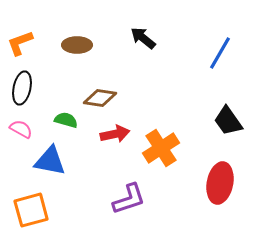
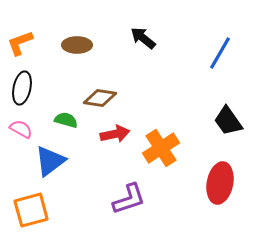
blue triangle: rotated 48 degrees counterclockwise
